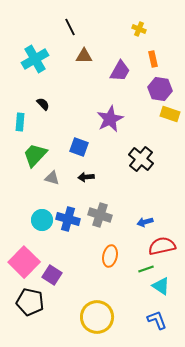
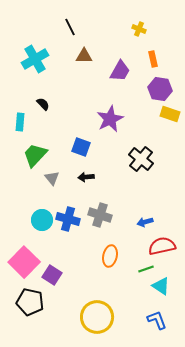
blue square: moved 2 px right
gray triangle: rotated 35 degrees clockwise
